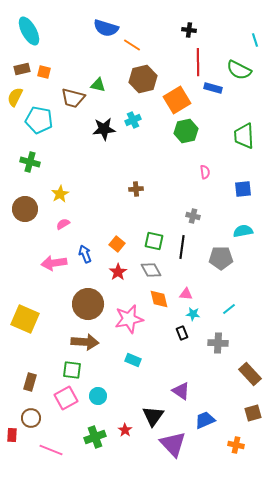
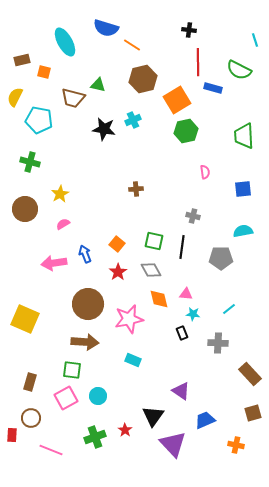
cyan ellipse at (29, 31): moved 36 px right, 11 px down
brown rectangle at (22, 69): moved 9 px up
black star at (104, 129): rotated 15 degrees clockwise
